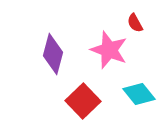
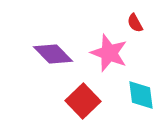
pink star: moved 3 px down
purple diamond: rotated 60 degrees counterclockwise
cyan diamond: moved 2 px right, 1 px down; rotated 32 degrees clockwise
